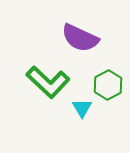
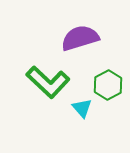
purple semicircle: rotated 138 degrees clockwise
cyan triangle: rotated 10 degrees counterclockwise
